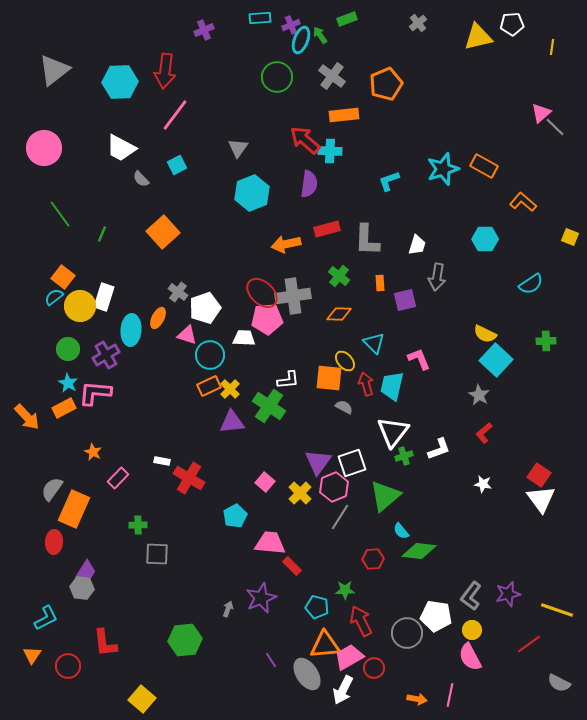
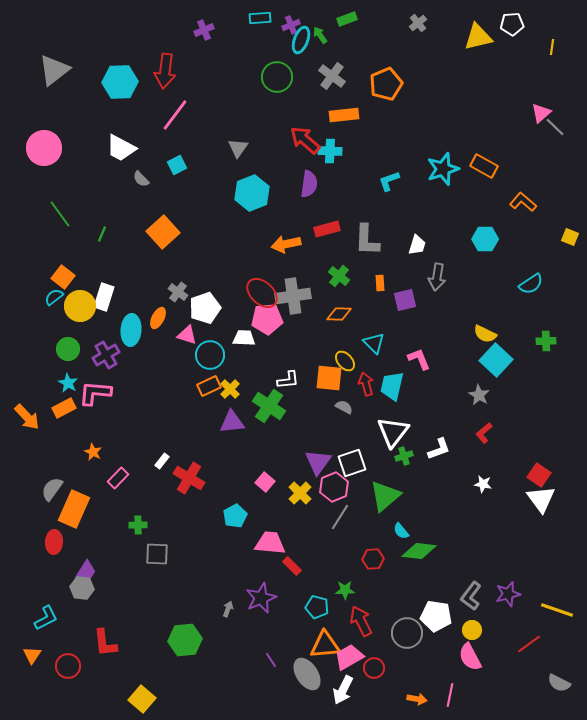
white rectangle at (162, 461): rotated 63 degrees counterclockwise
